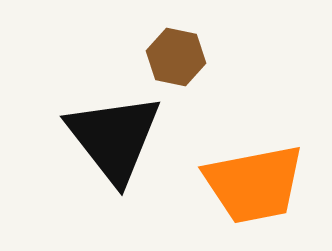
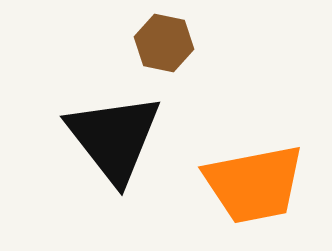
brown hexagon: moved 12 px left, 14 px up
